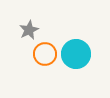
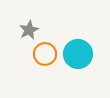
cyan circle: moved 2 px right
